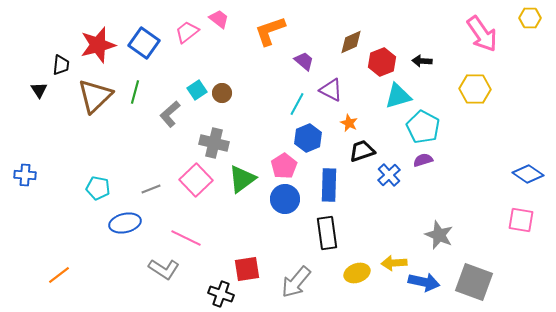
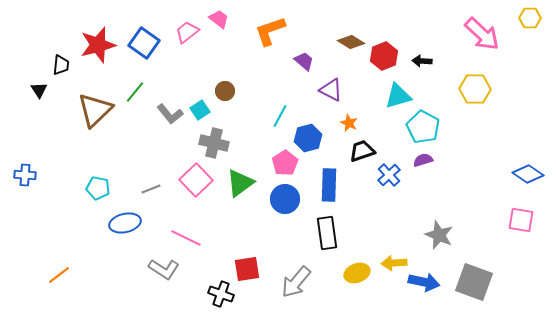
pink arrow at (482, 34): rotated 12 degrees counterclockwise
brown diamond at (351, 42): rotated 56 degrees clockwise
red hexagon at (382, 62): moved 2 px right, 6 px up
cyan square at (197, 90): moved 3 px right, 20 px down
green line at (135, 92): rotated 25 degrees clockwise
brown circle at (222, 93): moved 3 px right, 2 px up
brown triangle at (95, 96): moved 14 px down
cyan line at (297, 104): moved 17 px left, 12 px down
gray L-shape at (170, 114): rotated 88 degrees counterclockwise
blue hexagon at (308, 138): rotated 8 degrees clockwise
pink pentagon at (284, 166): moved 1 px right, 3 px up
green triangle at (242, 179): moved 2 px left, 4 px down
